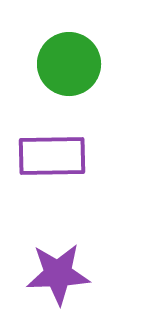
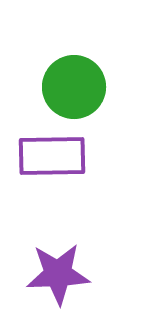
green circle: moved 5 px right, 23 px down
